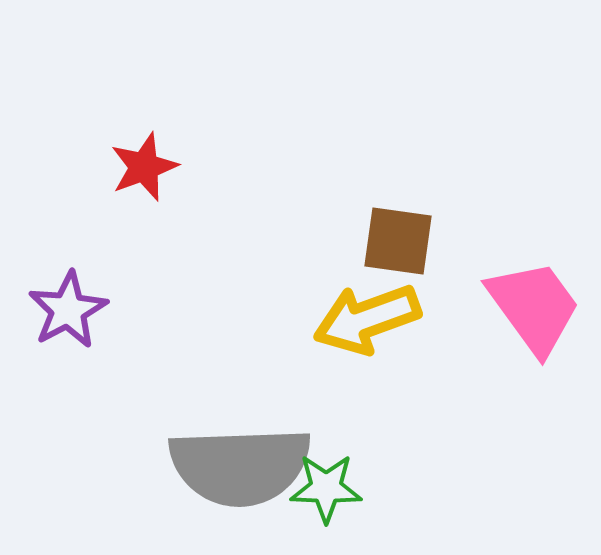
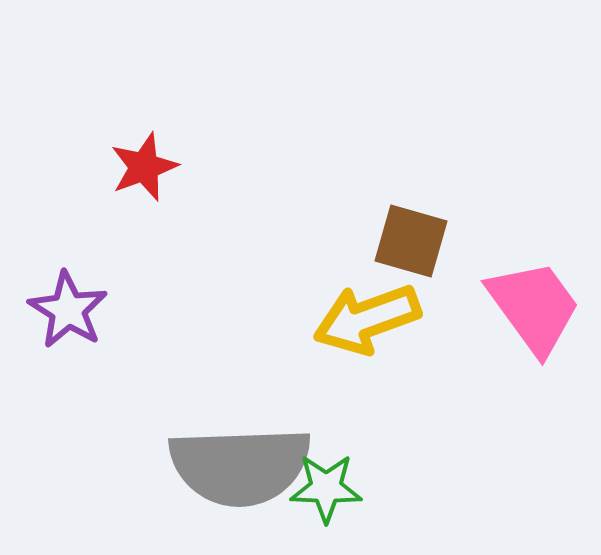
brown square: moved 13 px right; rotated 8 degrees clockwise
purple star: rotated 12 degrees counterclockwise
